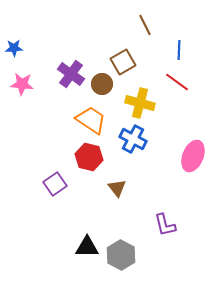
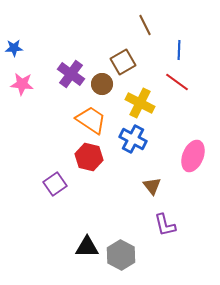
yellow cross: rotated 12 degrees clockwise
brown triangle: moved 35 px right, 2 px up
